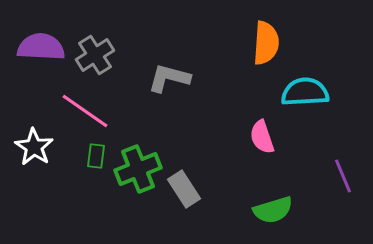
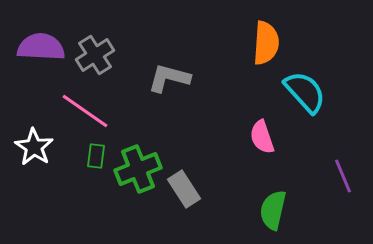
cyan semicircle: rotated 51 degrees clockwise
green semicircle: rotated 120 degrees clockwise
